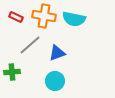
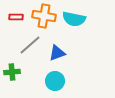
red rectangle: rotated 24 degrees counterclockwise
